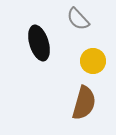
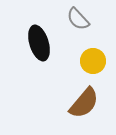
brown semicircle: rotated 24 degrees clockwise
